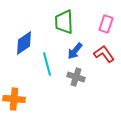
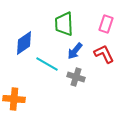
green trapezoid: moved 2 px down
red L-shape: rotated 10 degrees clockwise
cyan line: rotated 45 degrees counterclockwise
